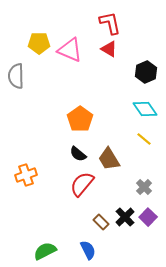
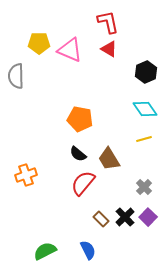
red L-shape: moved 2 px left, 1 px up
orange pentagon: rotated 25 degrees counterclockwise
yellow line: rotated 56 degrees counterclockwise
red semicircle: moved 1 px right, 1 px up
brown rectangle: moved 3 px up
